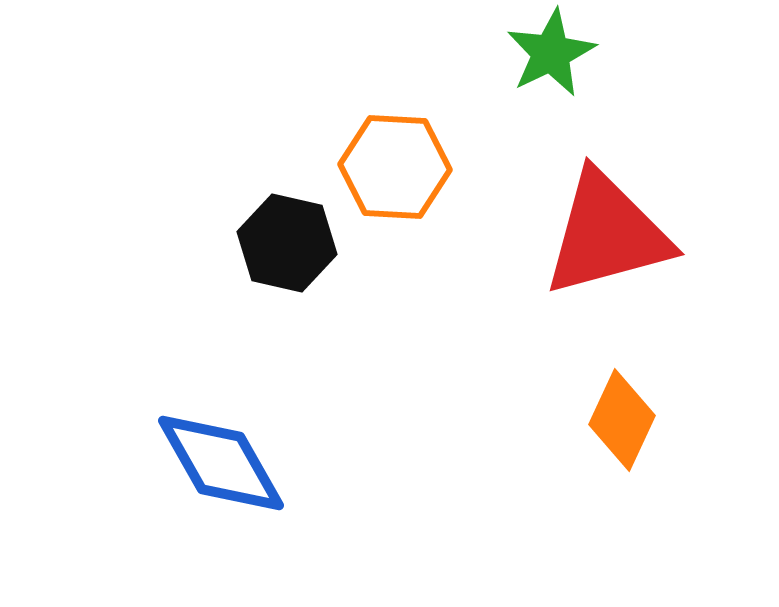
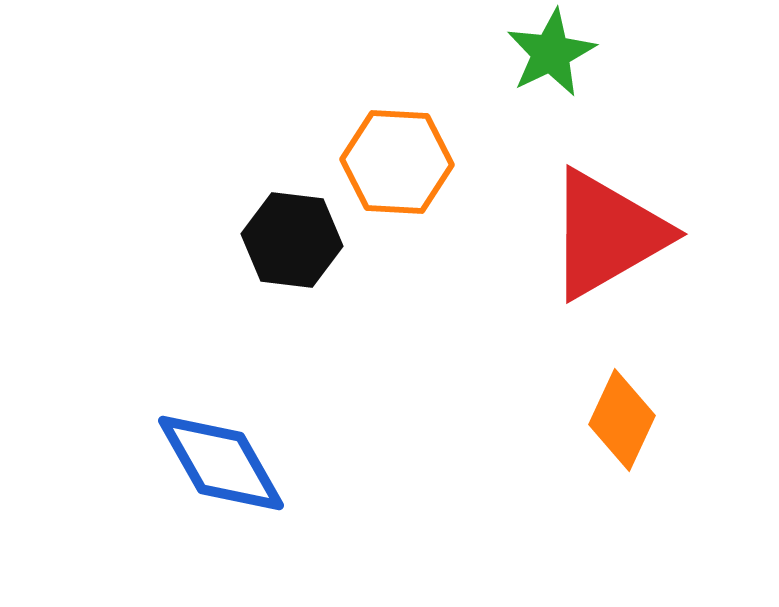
orange hexagon: moved 2 px right, 5 px up
red triangle: rotated 15 degrees counterclockwise
black hexagon: moved 5 px right, 3 px up; rotated 6 degrees counterclockwise
